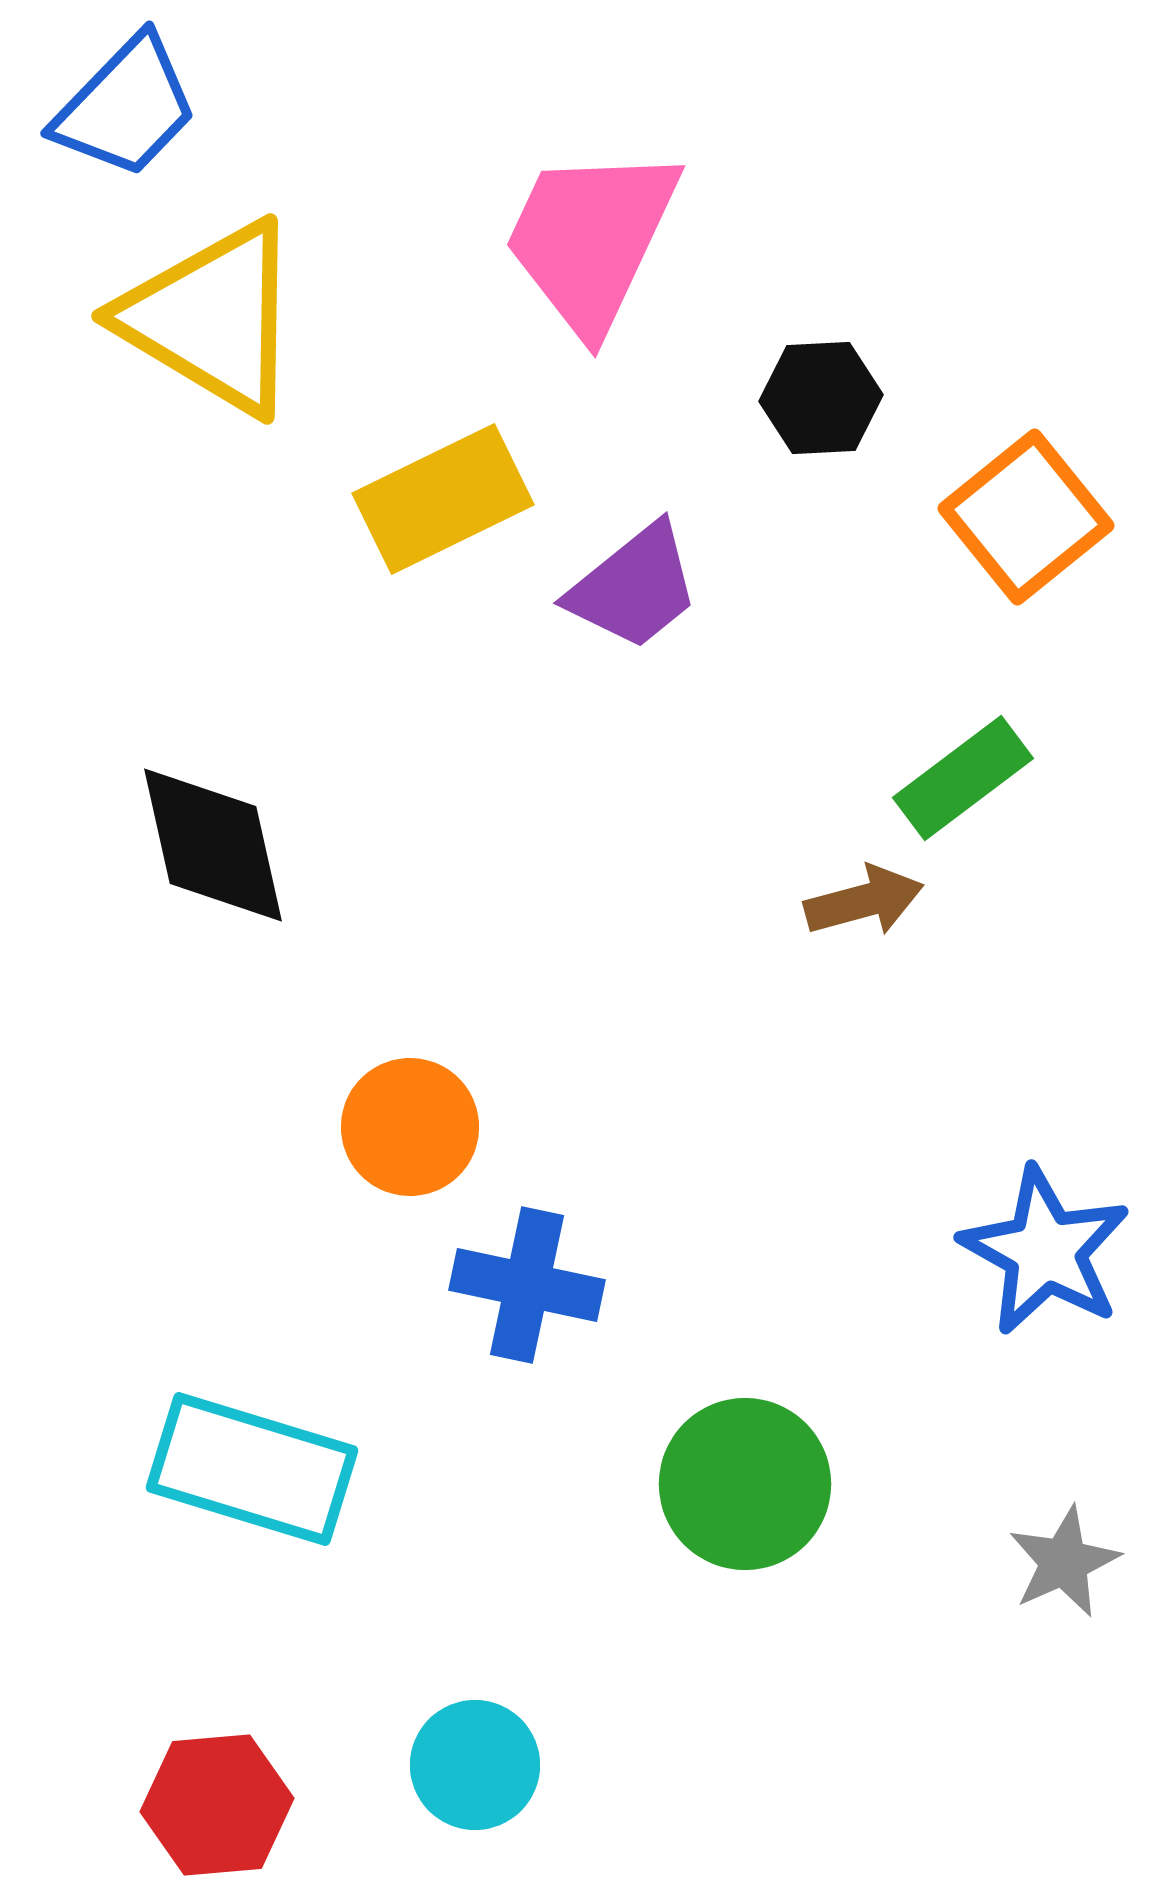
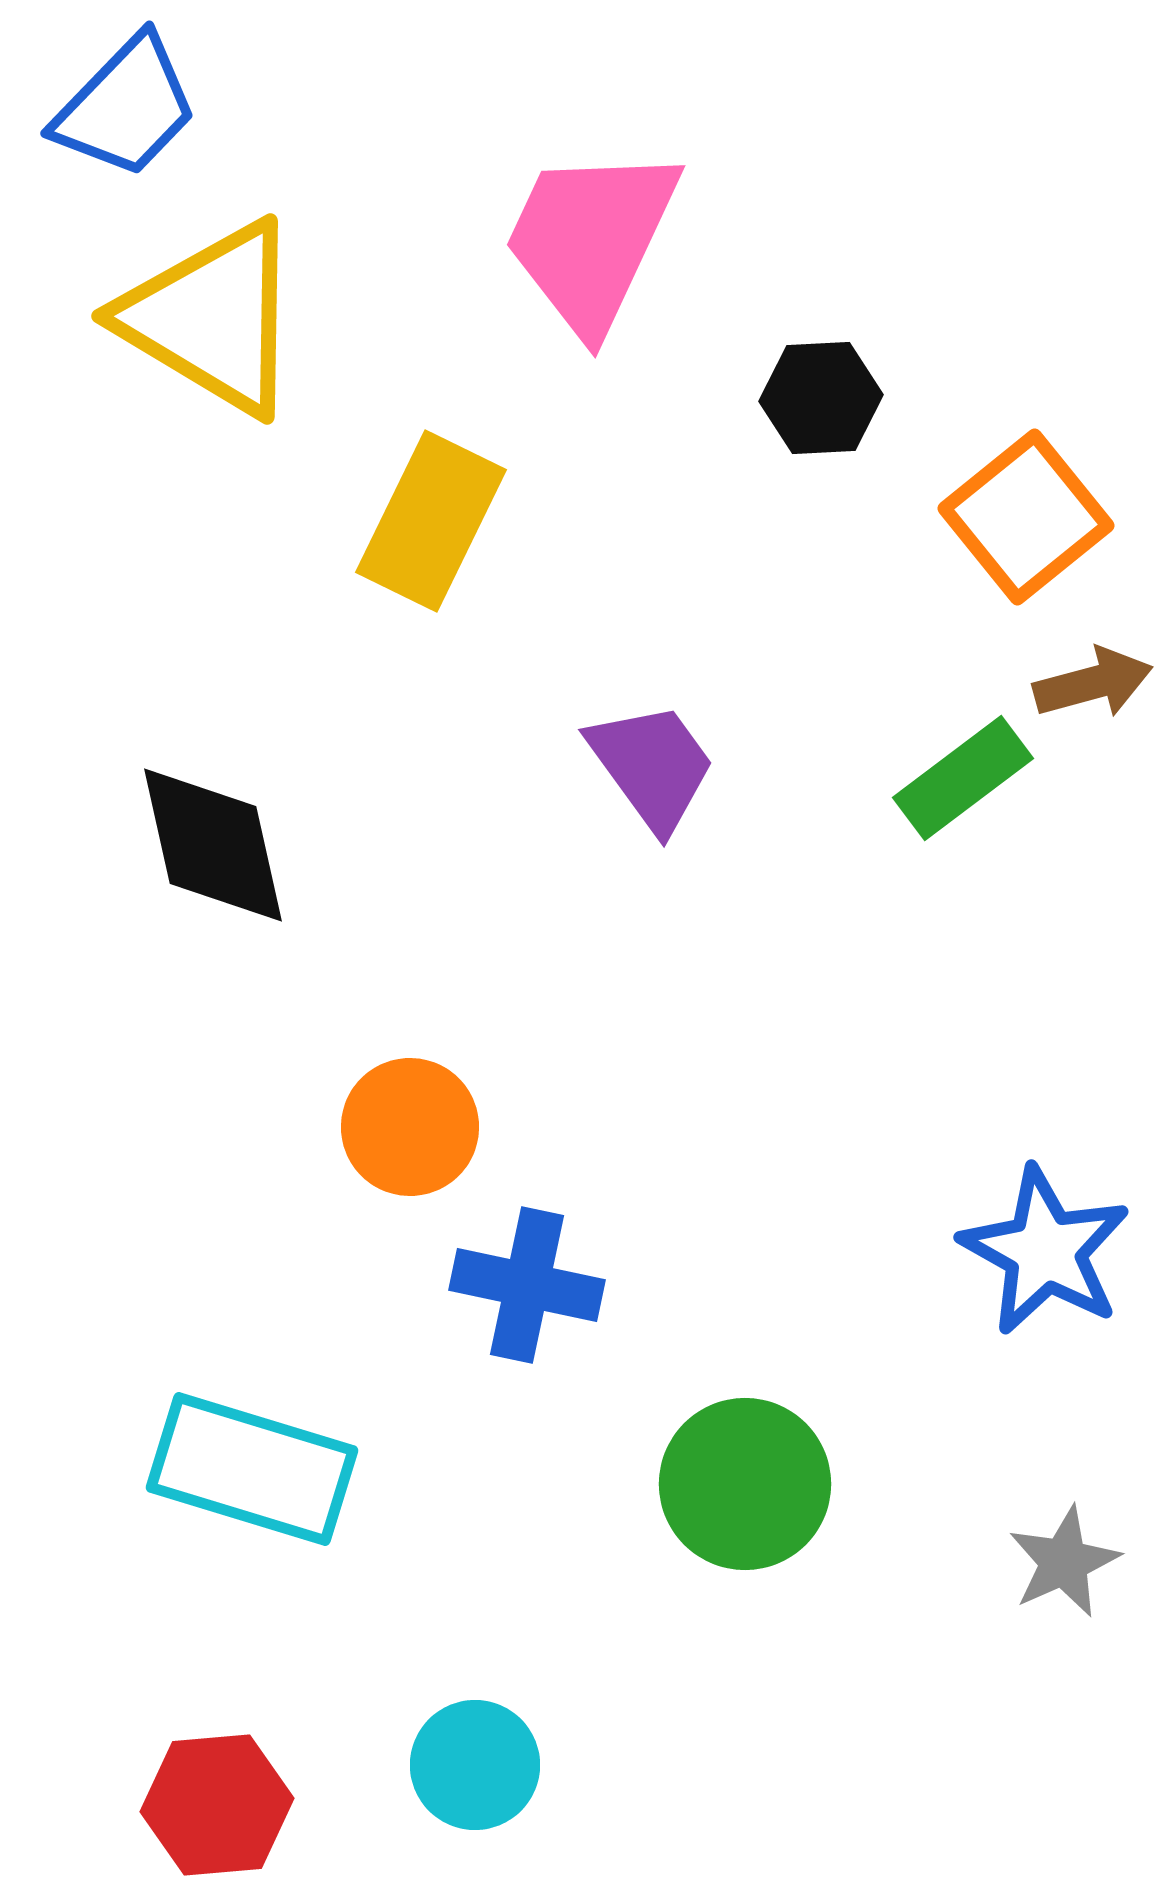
yellow rectangle: moved 12 px left, 22 px down; rotated 38 degrees counterclockwise
purple trapezoid: moved 18 px right, 179 px down; rotated 87 degrees counterclockwise
brown arrow: moved 229 px right, 218 px up
